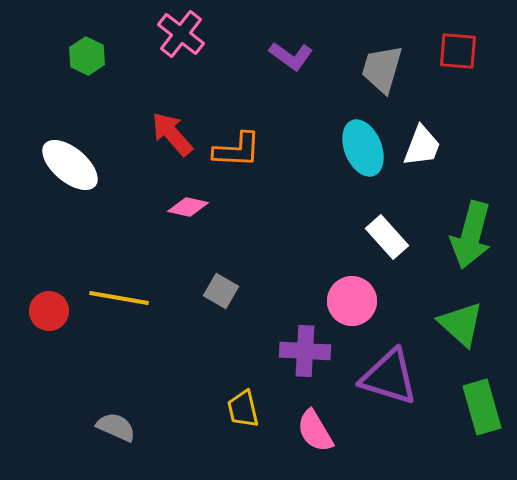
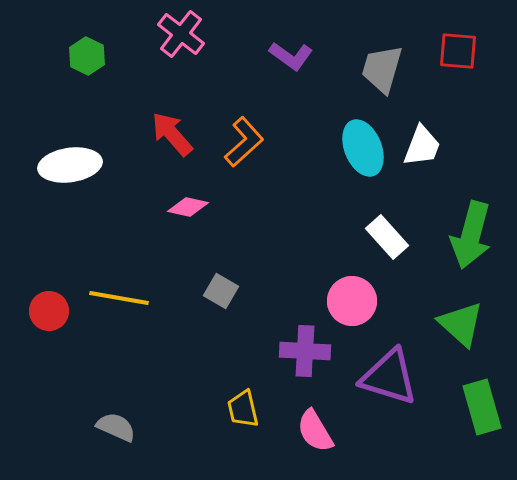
orange L-shape: moved 7 px right, 8 px up; rotated 45 degrees counterclockwise
white ellipse: rotated 48 degrees counterclockwise
